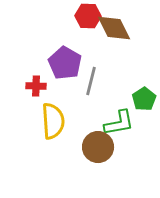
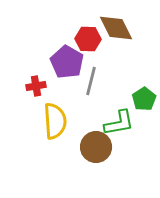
red hexagon: moved 23 px down
brown diamond: moved 2 px right
purple pentagon: moved 2 px right, 1 px up
red cross: rotated 12 degrees counterclockwise
yellow semicircle: moved 2 px right
brown circle: moved 2 px left
